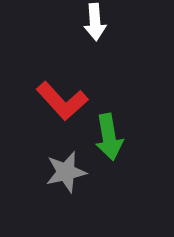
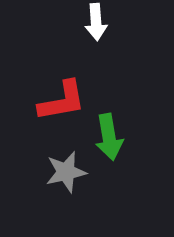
white arrow: moved 1 px right
red L-shape: rotated 58 degrees counterclockwise
